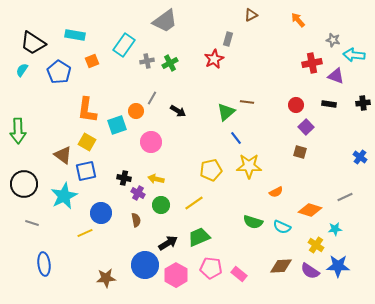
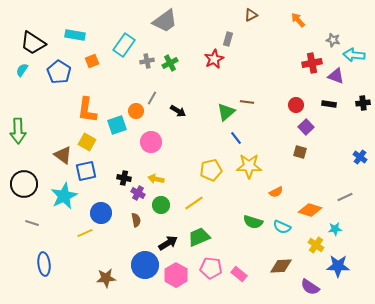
purple semicircle at (310, 271): moved 16 px down
